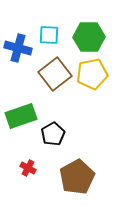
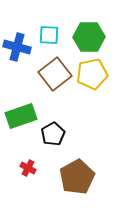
blue cross: moved 1 px left, 1 px up
